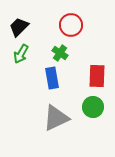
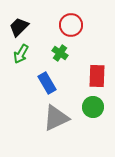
blue rectangle: moved 5 px left, 5 px down; rotated 20 degrees counterclockwise
